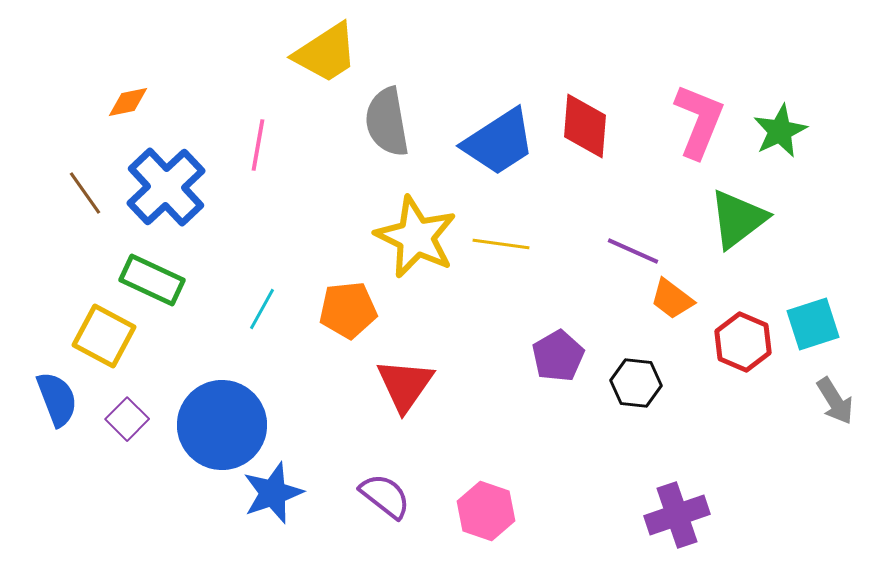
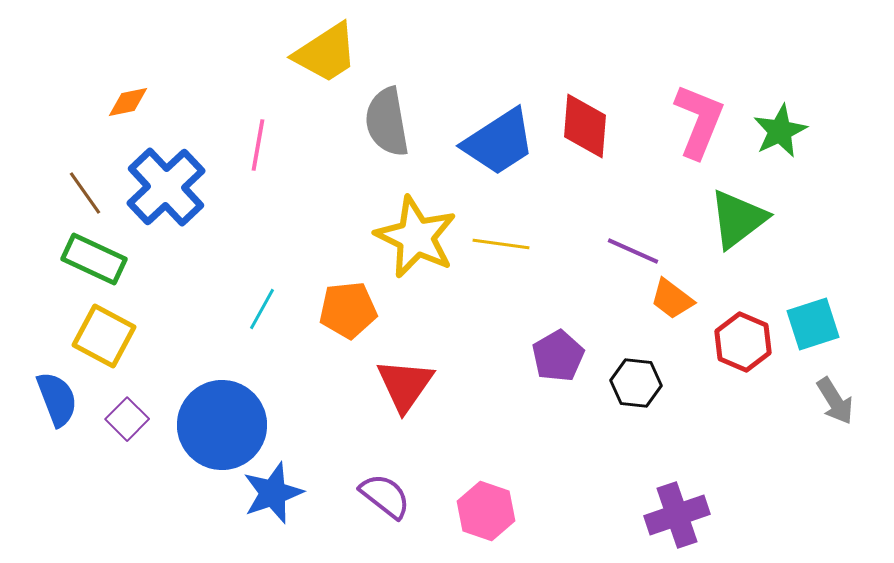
green rectangle: moved 58 px left, 21 px up
